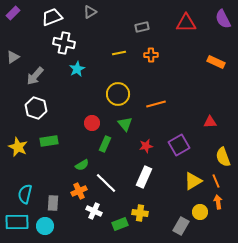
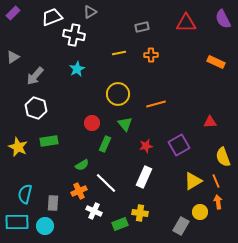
white cross at (64, 43): moved 10 px right, 8 px up
